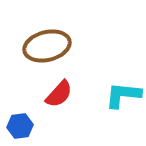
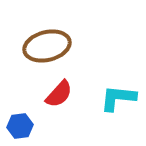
cyan L-shape: moved 5 px left, 3 px down
